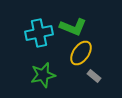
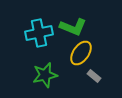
green star: moved 2 px right
